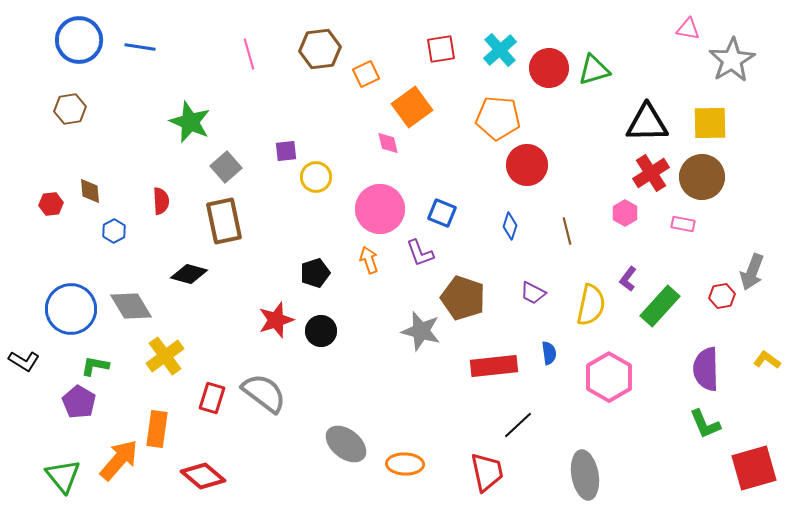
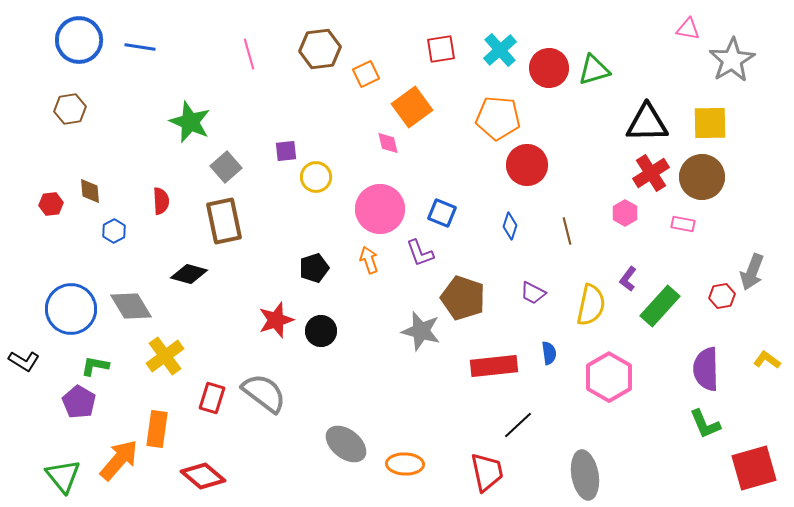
black pentagon at (315, 273): moved 1 px left, 5 px up
